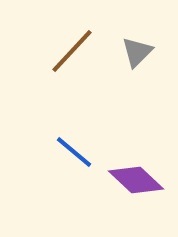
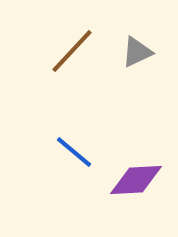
gray triangle: rotated 20 degrees clockwise
purple diamond: rotated 46 degrees counterclockwise
